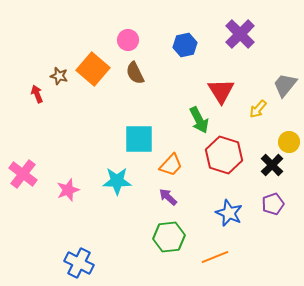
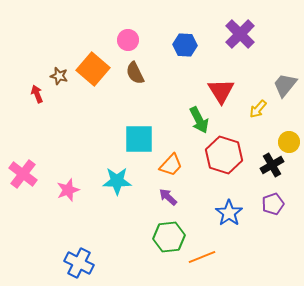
blue hexagon: rotated 15 degrees clockwise
black cross: rotated 15 degrees clockwise
blue star: rotated 12 degrees clockwise
orange line: moved 13 px left
